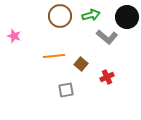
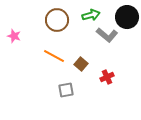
brown circle: moved 3 px left, 4 px down
gray L-shape: moved 2 px up
orange line: rotated 35 degrees clockwise
